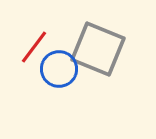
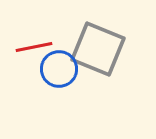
red line: rotated 42 degrees clockwise
